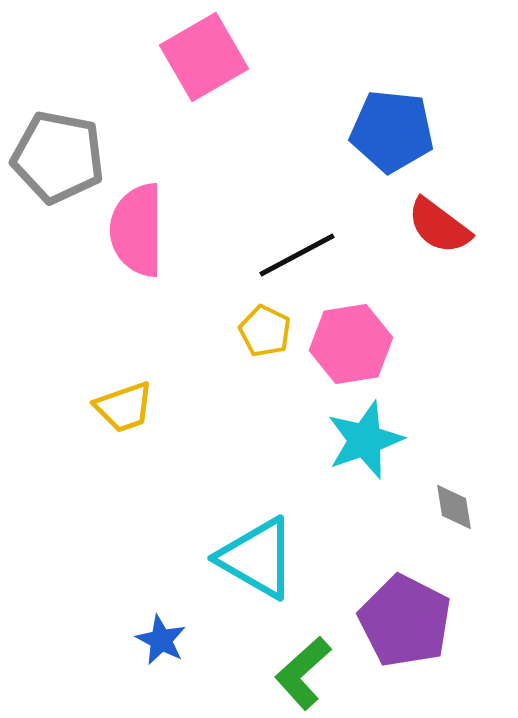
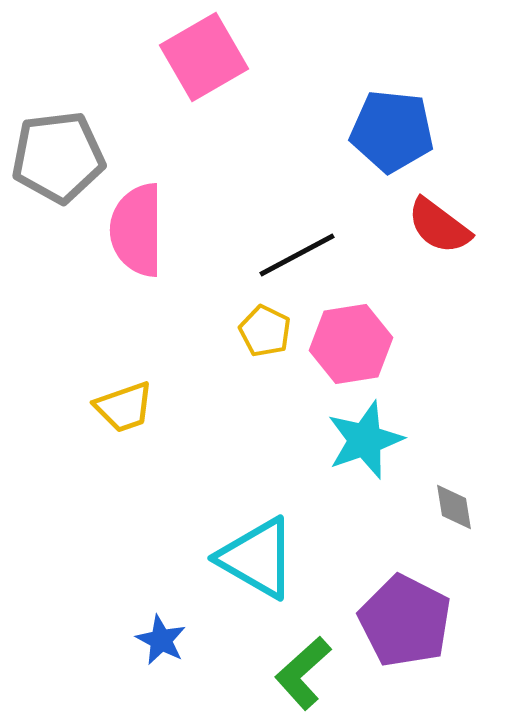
gray pentagon: rotated 18 degrees counterclockwise
